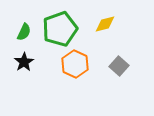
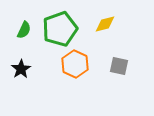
green semicircle: moved 2 px up
black star: moved 3 px left, 7 px down
gray square: rotated 30 degrees counterclockwise
